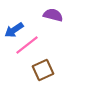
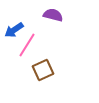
pink line: rotated 20 degrees counterclockwise
